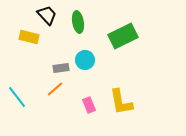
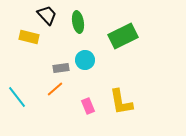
pink rectangle: moved 1 px left, 1 px down
